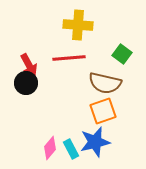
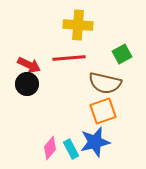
green square: rotated 24 degrees clockwise
red arrow: rotated 35 degrees counterclockwise
black circle: moved 1 px right, 1 px down
